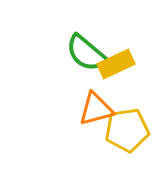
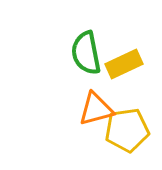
green semicircle: rotated 39 degrees clockwise
yellow rectangle: moved 8 px right
